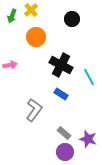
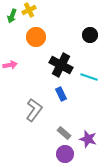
yellow cross: moved 2 px left; rotated 16 degrees clockwise
black circle: moved 18 px right, 16 px down
cyan line: rotated 42 degrees counterclockwise
blue rectangle: rotated 32 degrees clockwise
purple circle: moved 2 px down
